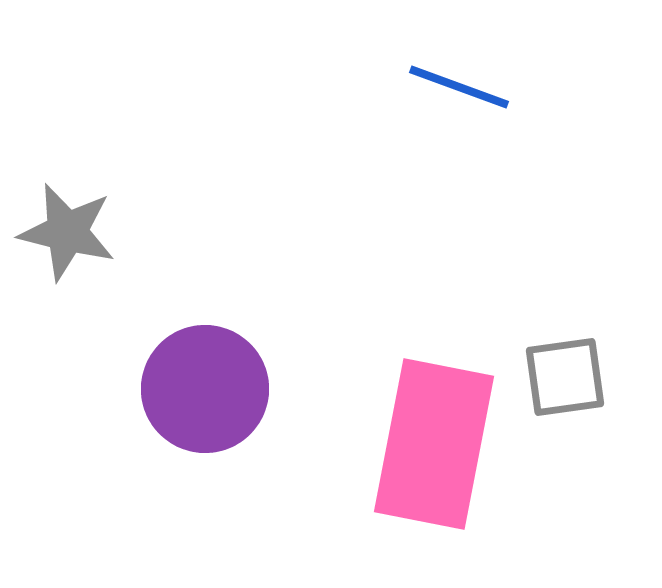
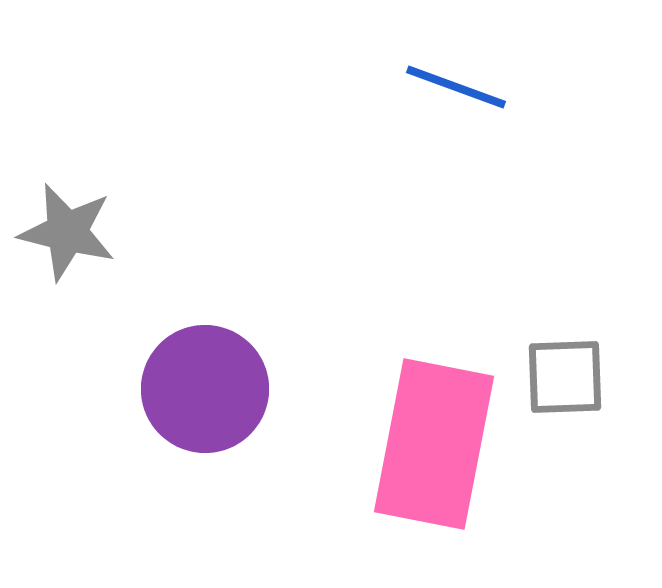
blue line: moved 3 px left
gray square: rotated 6 degrees clockwise
